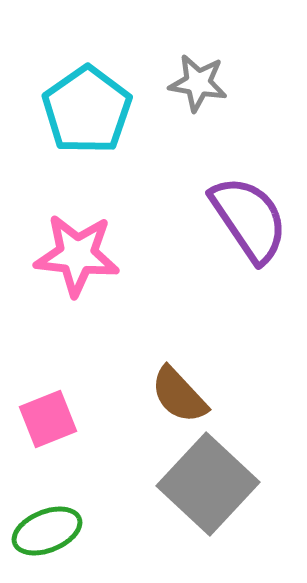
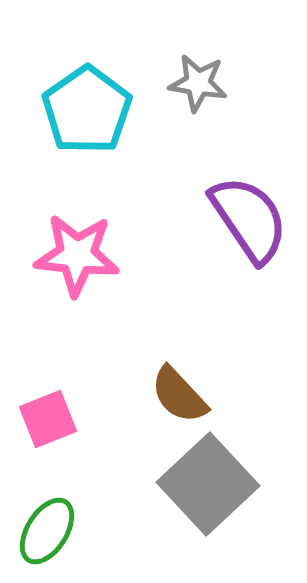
gray square: rotated 4 degrees clockwise
green ellipse: rotated 36 degrees counterclockwise
